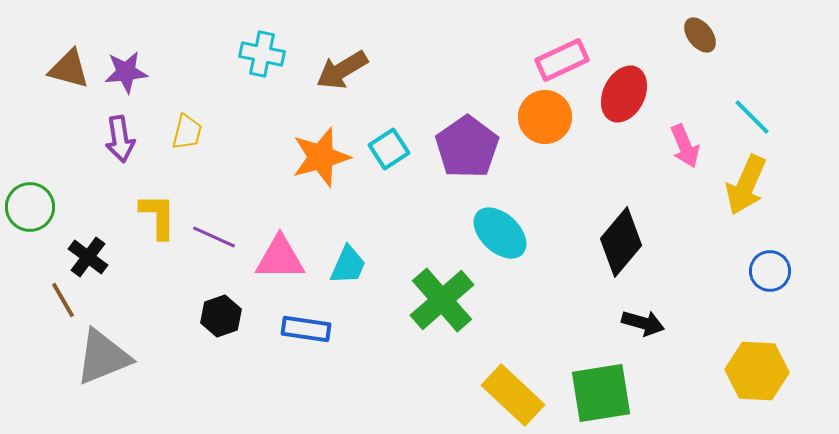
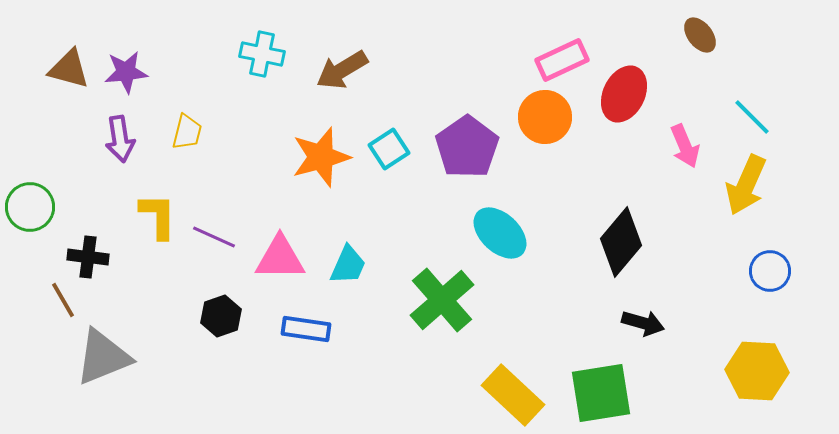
black cross: rotated 30 degrees counterclockwise
